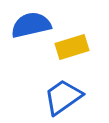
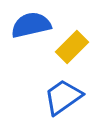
yellow rectangle: rotated 28 degrees counterclockwise
